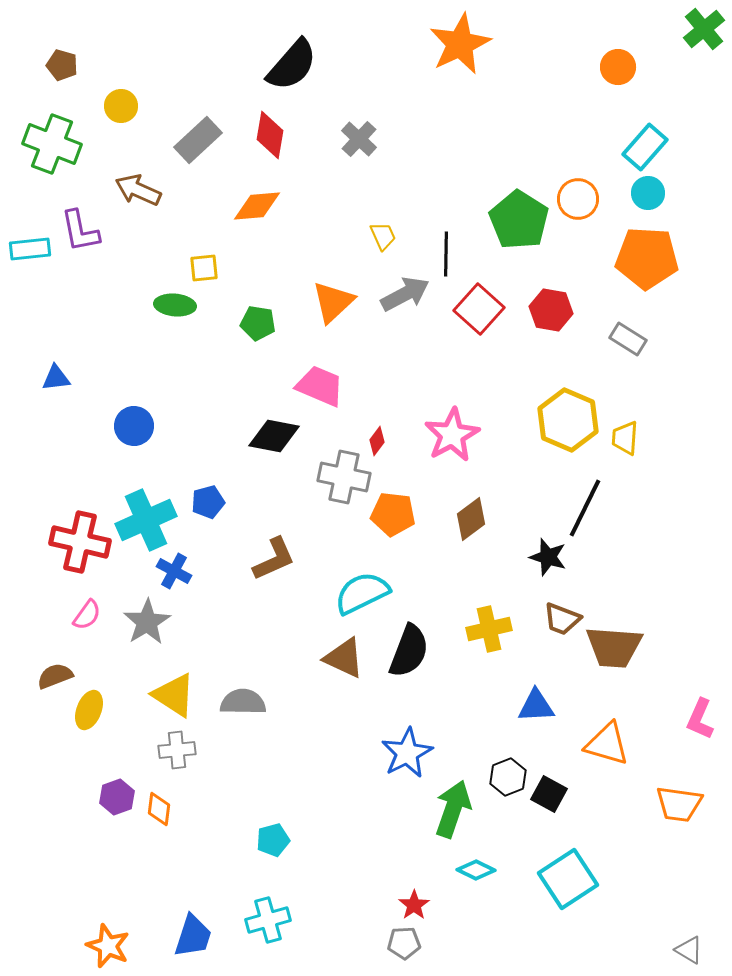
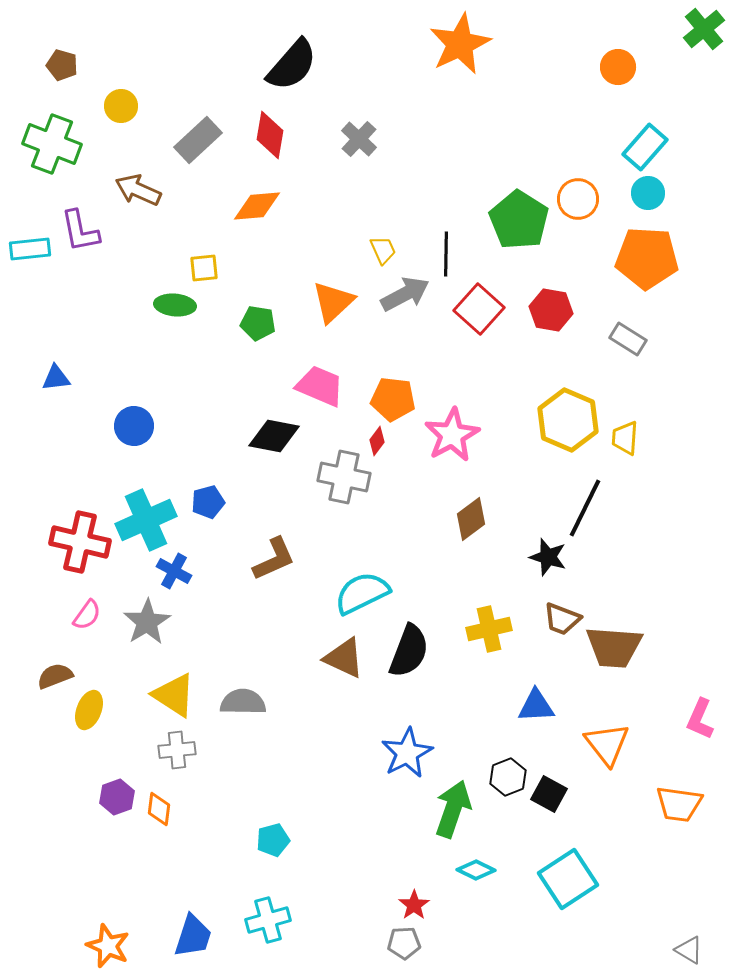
yellow trapezoid at (383, 236): moved 14 px down
orange pentagon at (393, 514): moved 115 px up
orange triangle at (607, 744): rotated 36 degrees clockwise
